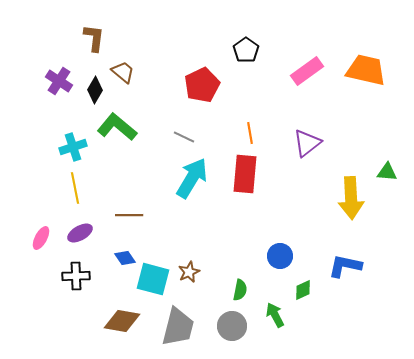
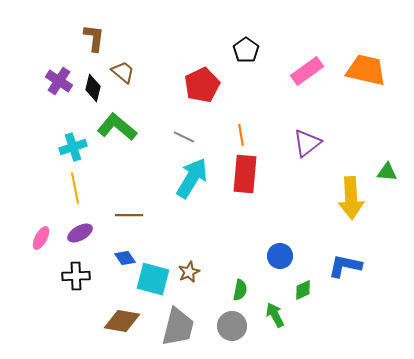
black diamond: moved 2 px left, 2 px up; rotated 16 degrees counterclockwise
orange line: moved 9 px left, 2 px down
